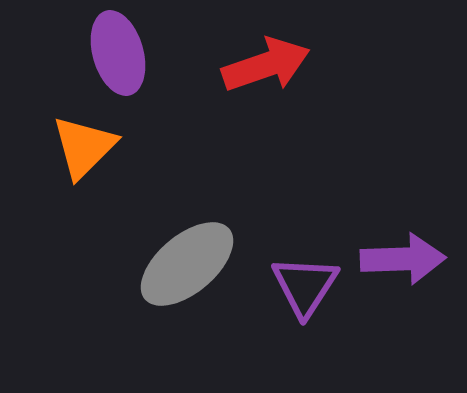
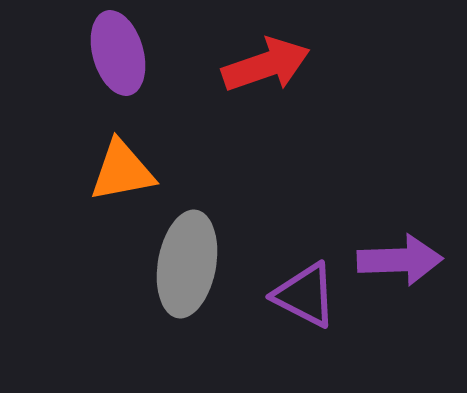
orange triangle: moved 38 px right, 24 px down; rotated 34 degrees clockwise
purple arrow: moved 3 px left, 1 px down
gray ellipse: rotated 40 degrees counterclockwise
purple triangle: moved 9 px down; rotated 36 degrees counterclockwise
